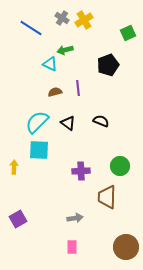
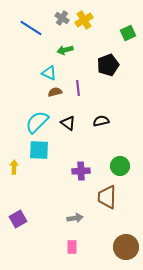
cyan triangle: moved 1 px left, 9 px down
black semicircle: rotated 35 degrees counterclockwise
